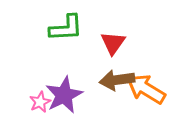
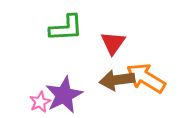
orange arrow: moved 11 px up
